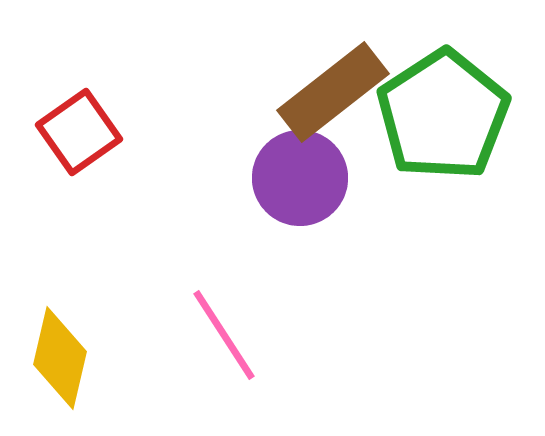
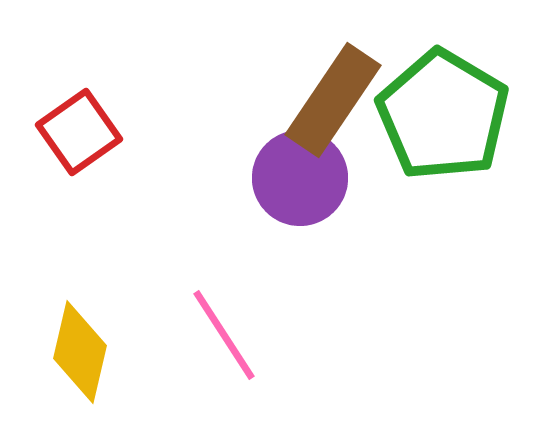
brown rectangle: moved 8 px down; rotated 18 degrees counterclockwise
green pentagon: rotated 8 degrees counterclockwise
yellow diamond: moved 20 px right, 6 px up
